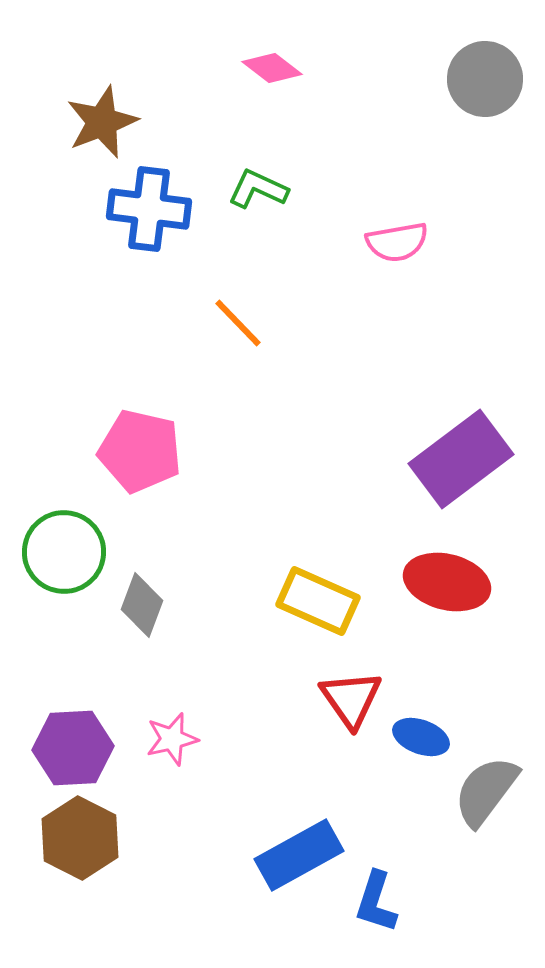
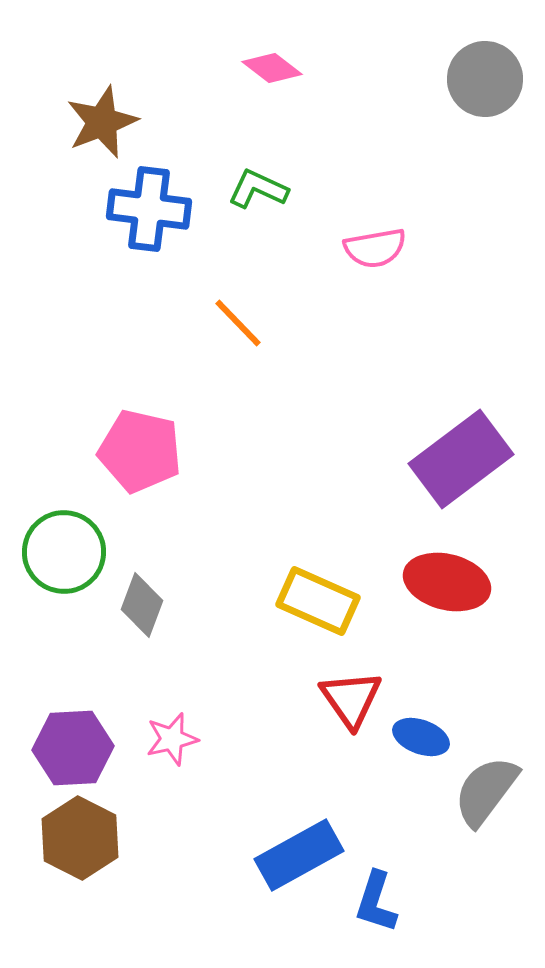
pink semicircle: moved 22 px left, 6 px down
